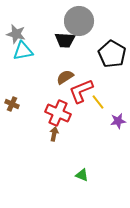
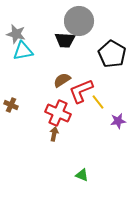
brown semicircle: moved 3 px left, 3 px down
brown cross: moved 1 px left, 1 px down
